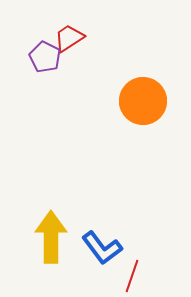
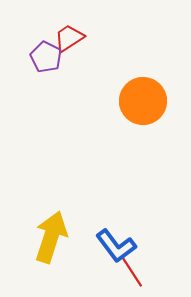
purple pentagon: moved 1 px right
yellow arrow: rotated 18 degrees clockwise
blue L-shape: moved 14 px right, 2 px up
red line: moved 4 px up; rotated 52 degrees counterclockwise
